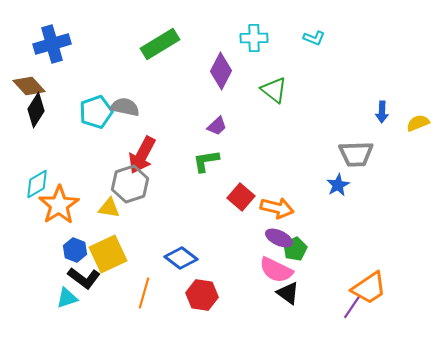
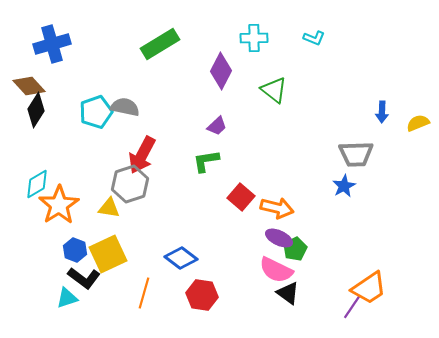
blue star: moved 6 px right, 1 px down
